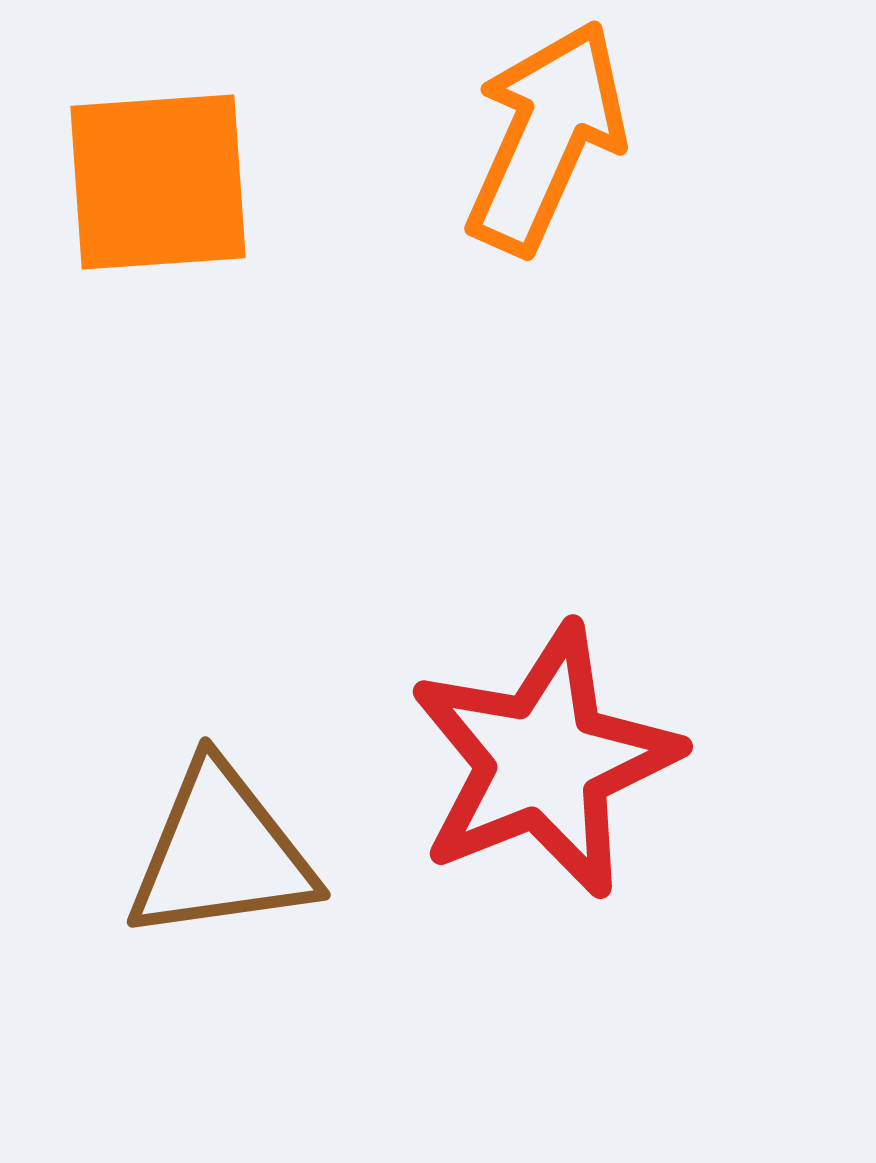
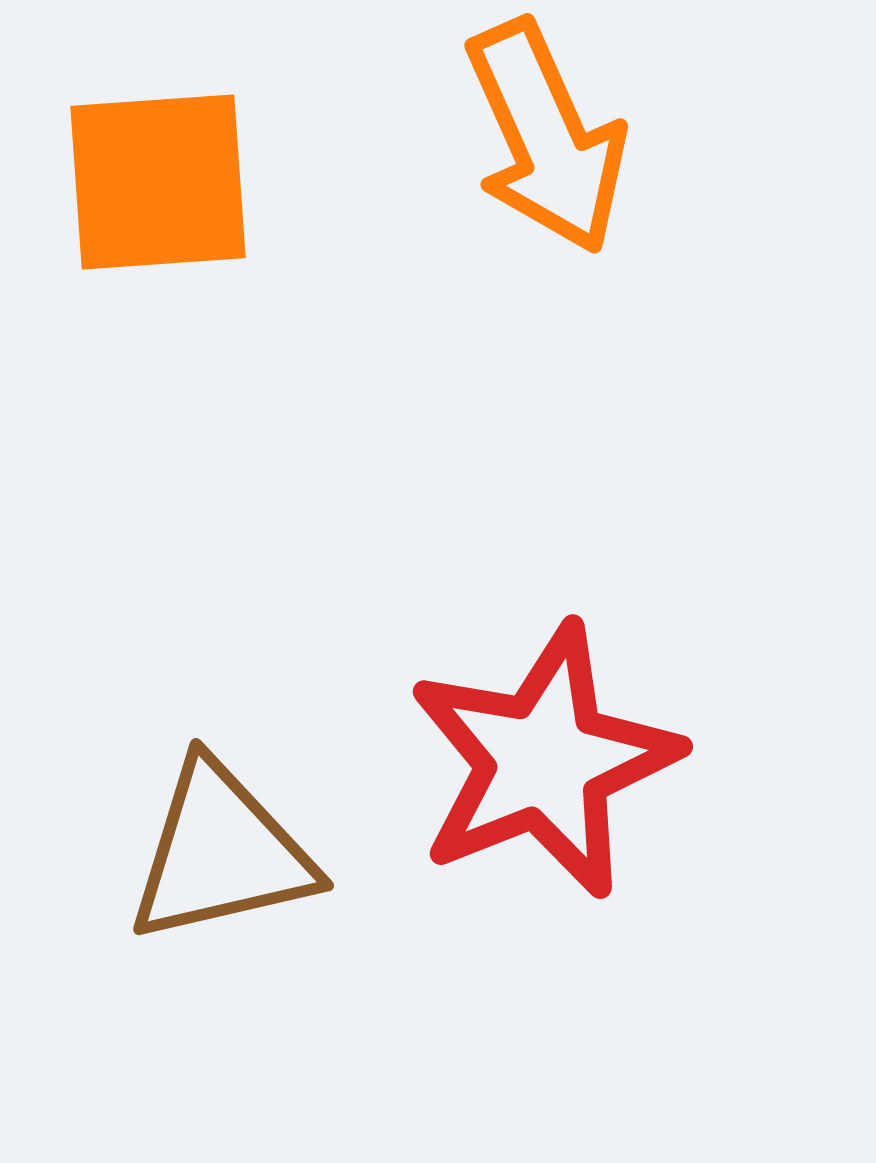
orange arrow: rotated 132 degrees clockwise
brown triangle: rotated 5 degrees counterclockwise
